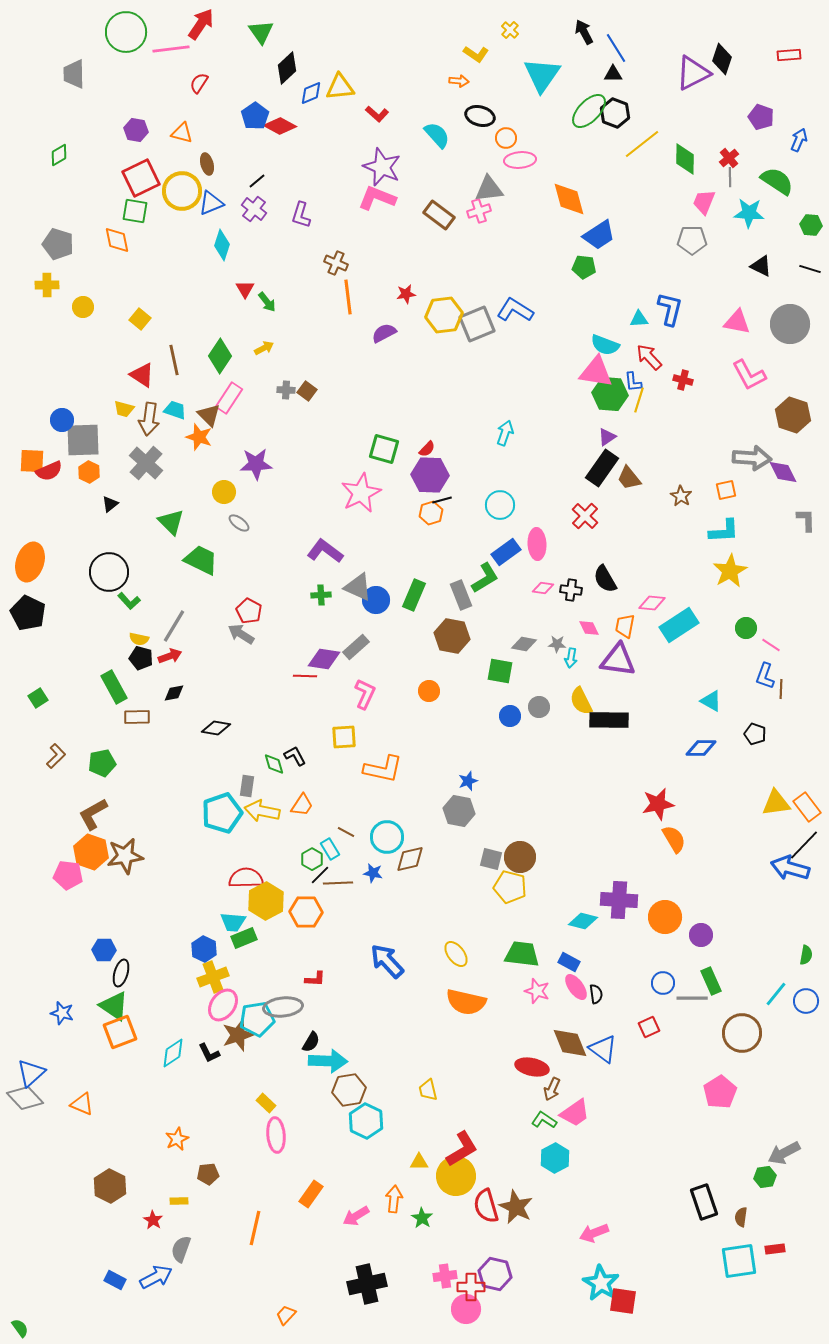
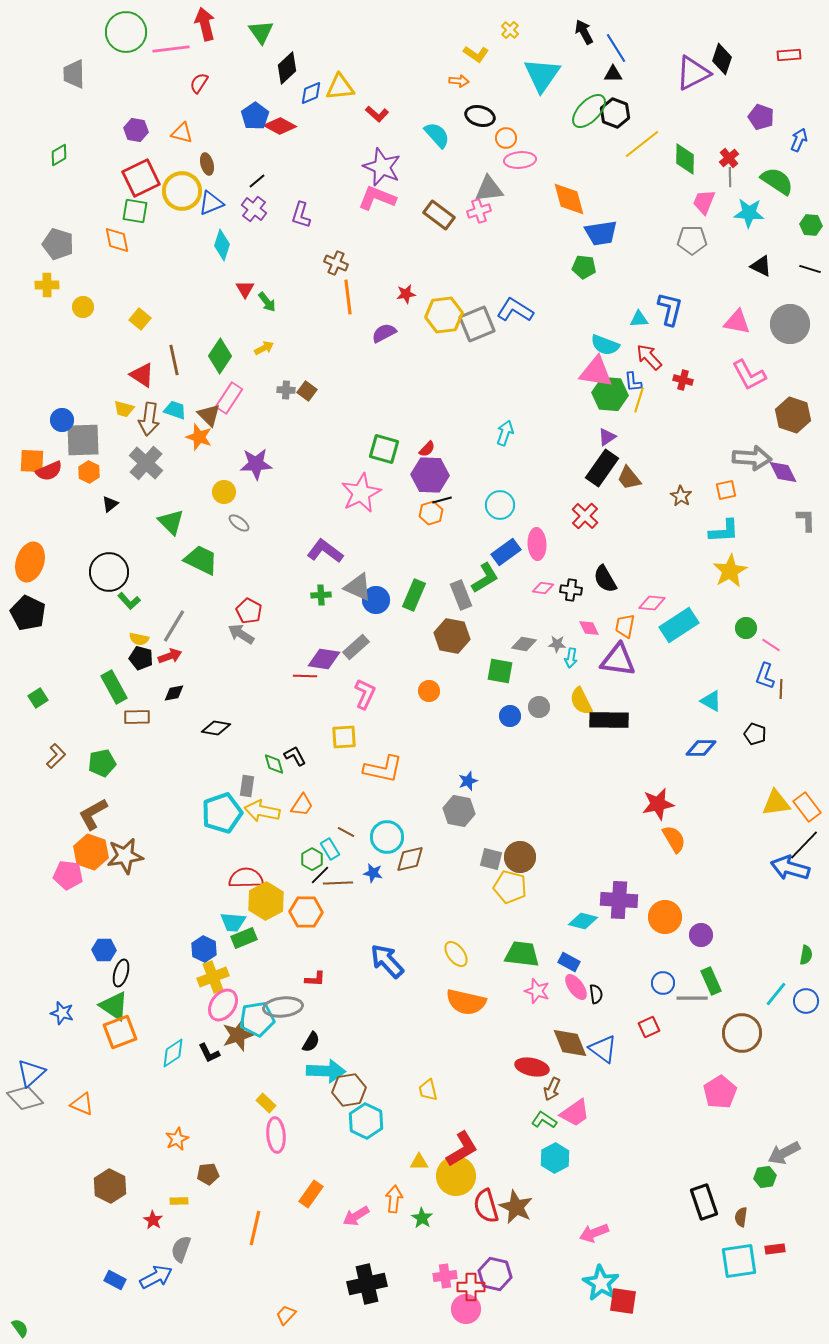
red arrow at (201, 24): moved 4 px right; rotated 48 degrees counterclockwise
blue trapezoid at (599, 235): moved 2 px right, 2 px up; rotated 24 degrees clockwise
cyan arrow at (328, 1061): moved 2 px left, 10 px down
